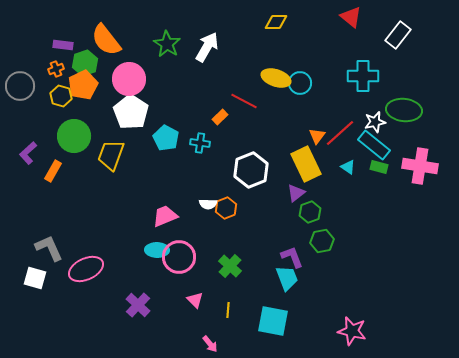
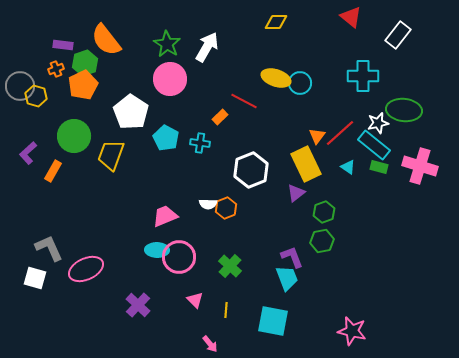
pink circle at (129, 79): moved 41 px right
yellow hexagon at (61, 96): moved 25 px left
white star at (375, 122): moved 3 px right, 1 px down
pink cross at (420, 166): rotated 8 degrees clockwise
green hexagon at (310, 212): moved 14 px right
yellow line at (228, 310): moved 2 px left
